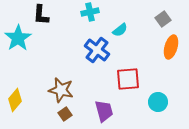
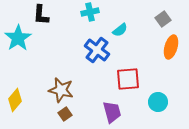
purple trapezoid: moved 8 px right, 1 px down
